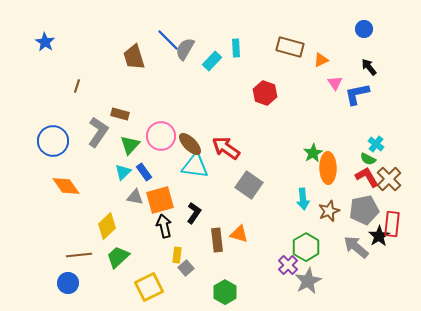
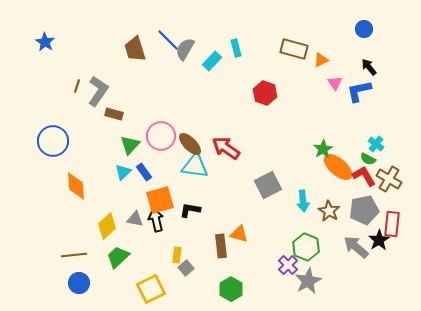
brown rectangle at (290, 47): moved 4 px right, 2 px down
cyan rectangle at (236, 48): rotated 12 degrees counterclockwise
brown trapezoid at (134, 57): moved 1 px right, 8 px up
blue L-shape at (357, 94): moved 2 px right, 3 px up
brown rectangle at (120, 114): moved 6 px left
gray L-shape at (98, 132): moved 41 px up
green star at (313, 153): moved 10 px right, 4 px up
orange ellipse at (328, 168): moved 10 px right, 1 px up; rotated 48 degrees counterclockwise
red L-shape at (367, 177): moved 3 px left, 1 px up
brown cross at (389, 179): rotated 15 degrees counterclockwise
gray square at (249, 185): moved 19 px right; rotated 28 degrees clockwise
orange diamond at (66, 186): moved 10 px right; rotated 32 degrees clockwise
gray triangle at (135, 197): moved 22 px down
cyan arrow at (303, 199): moved 2 px down
brown star at (329, 211): rotated 20 degrees counterclockwise
black L-shape at (194, 213): moved 4 px left, 3 px up; rotated 115 degrees counterclockwise
black arrow at (164, 226): moved 8 px left, 6 px up
black star at (379, 236): moved 4 px down
brown rectangle at (217, 240): moved 4 px right, 6 px down
green hexagon at (306, 247): rotated 8 degrees counterclockwise
brown line at (79, 255): moved 5 px left
blue circle at (68, 283): moved 11 px right
yellow square at (149, 287): moved 2 px right, 2 px down
green hexagon at (225, 292): moved 6 px right, 3 px up
